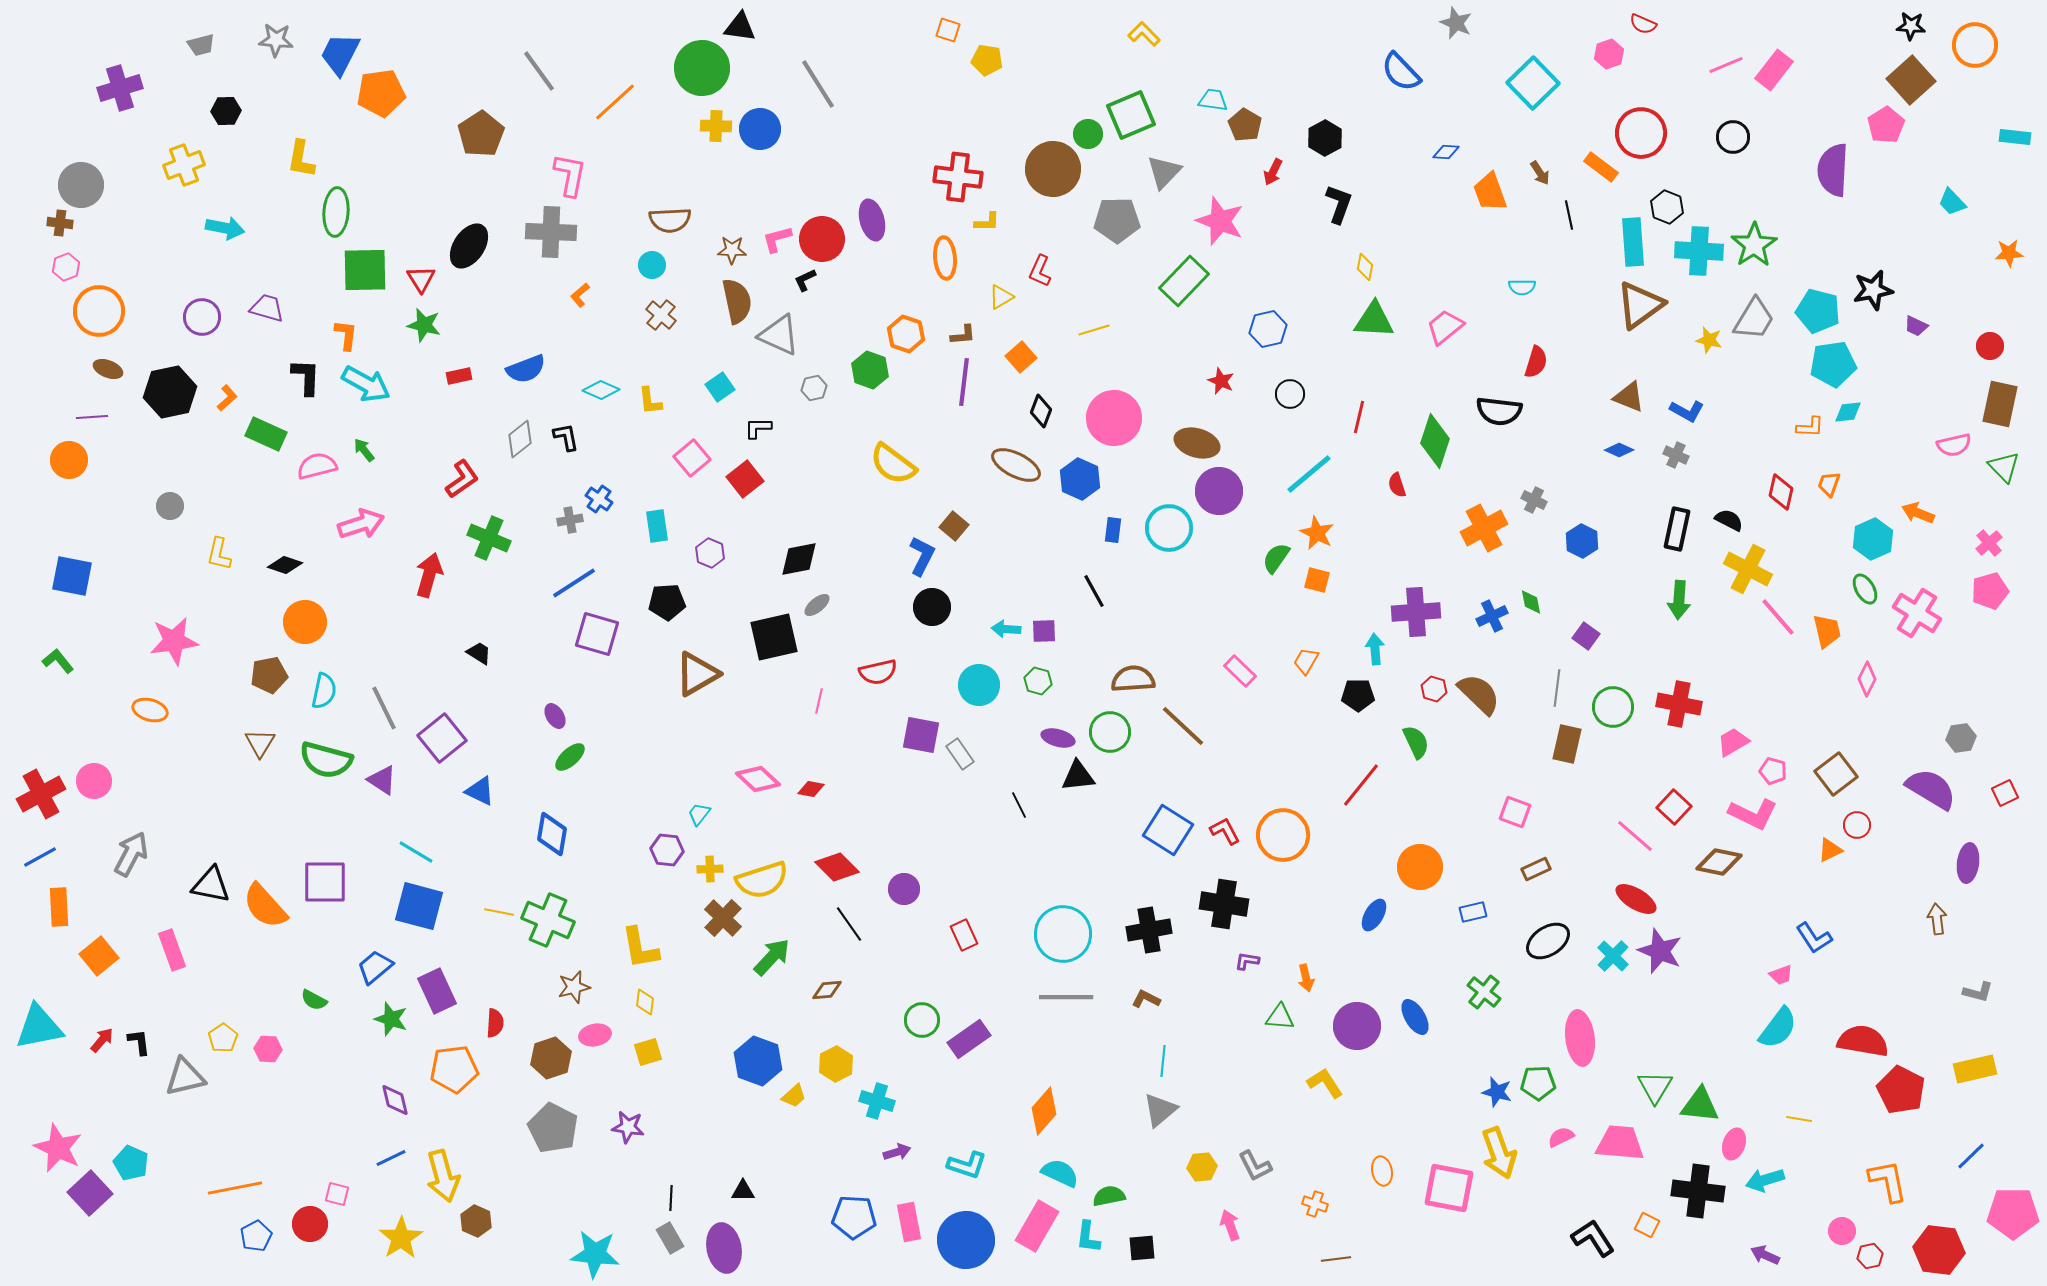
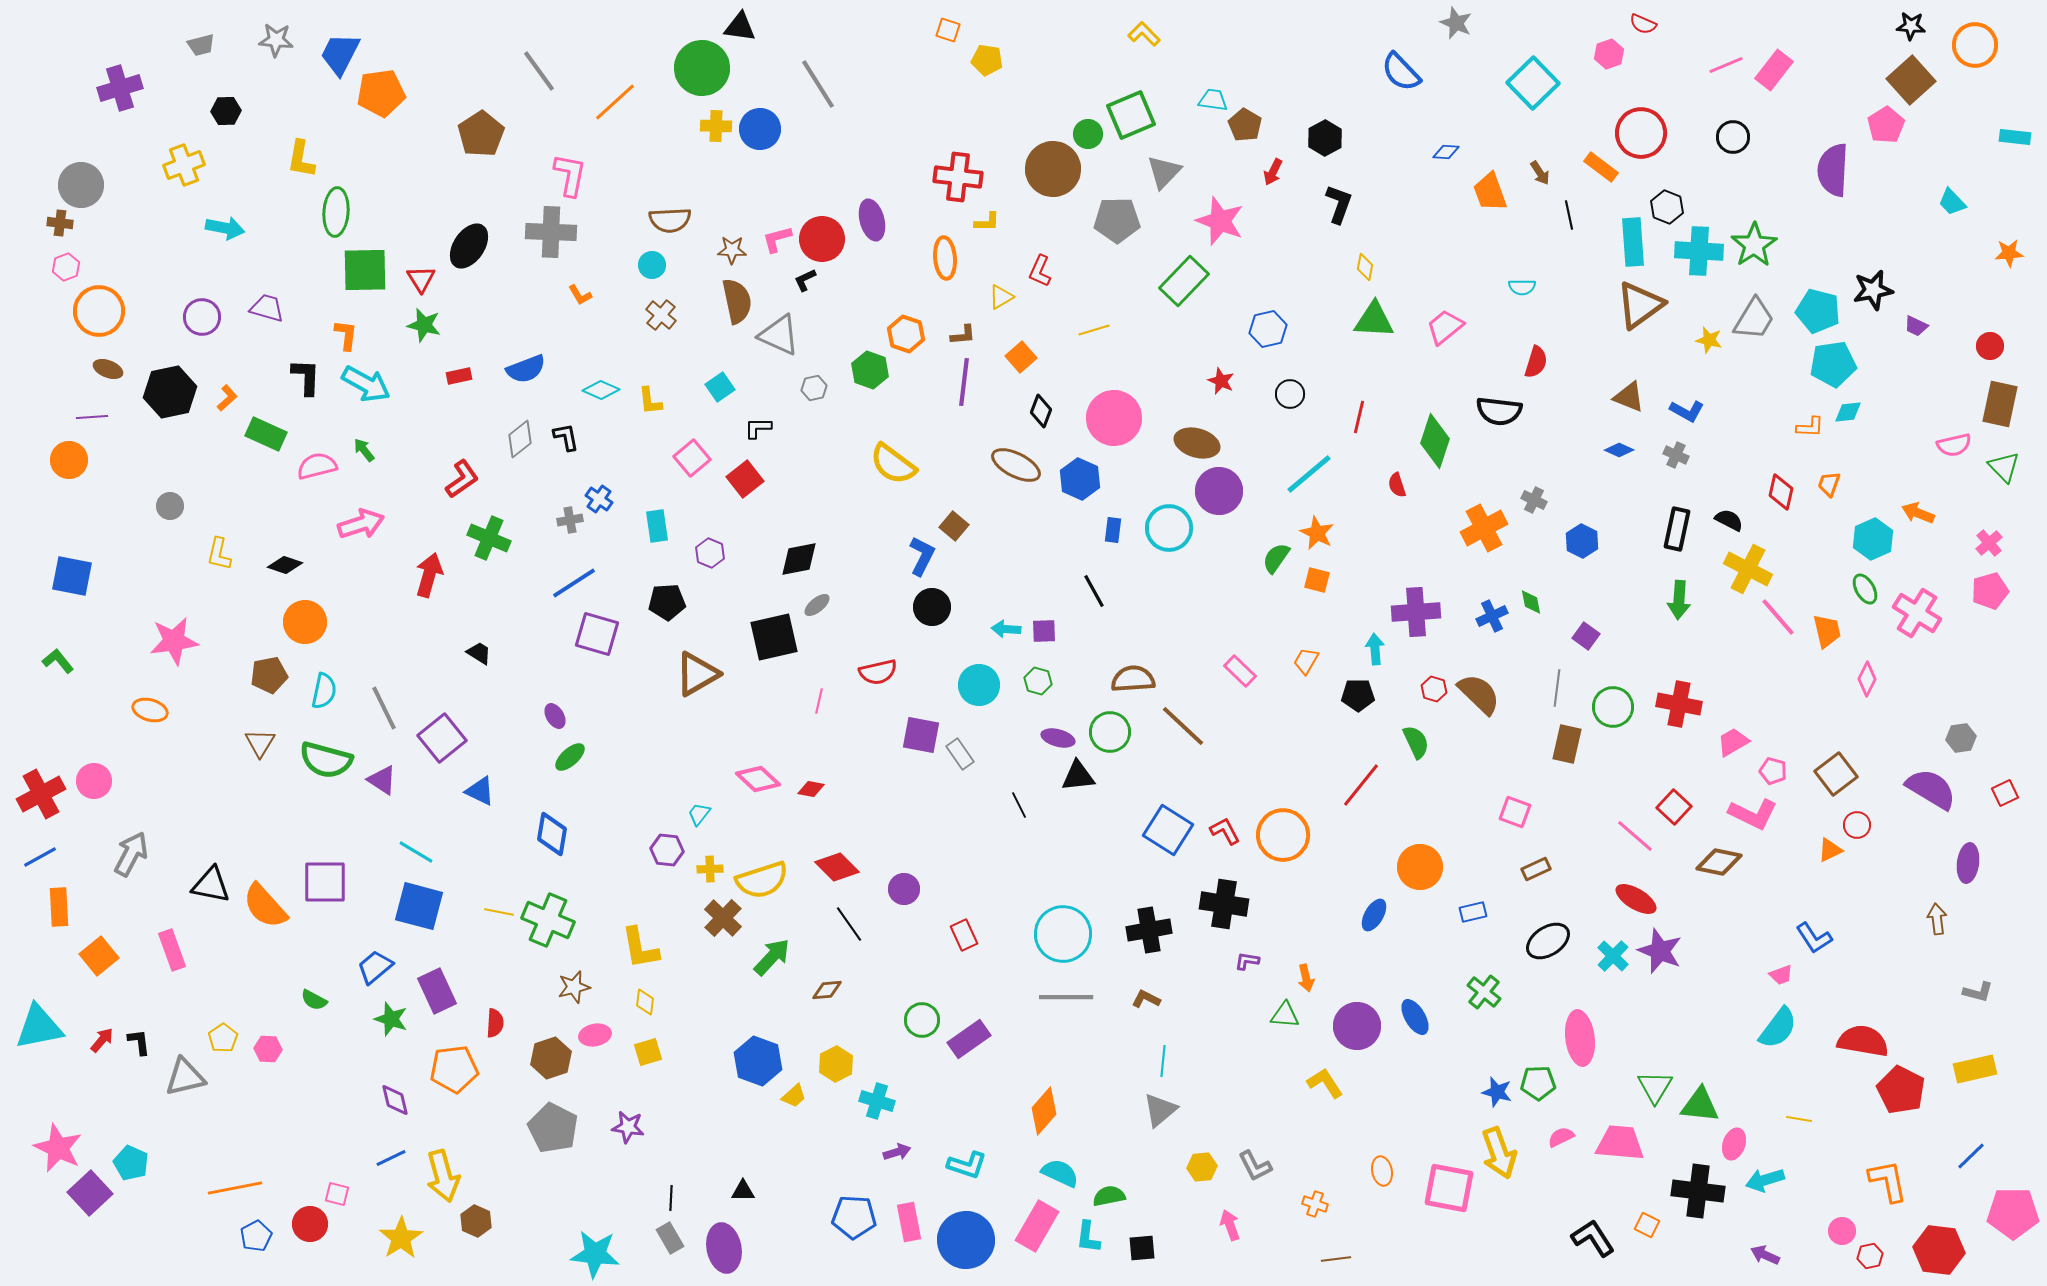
orange L-shape at (580, 295): rotated 80 degrees counterclockwise
green triangle at (1280, 1017): moved 5 px right, 2 px up
